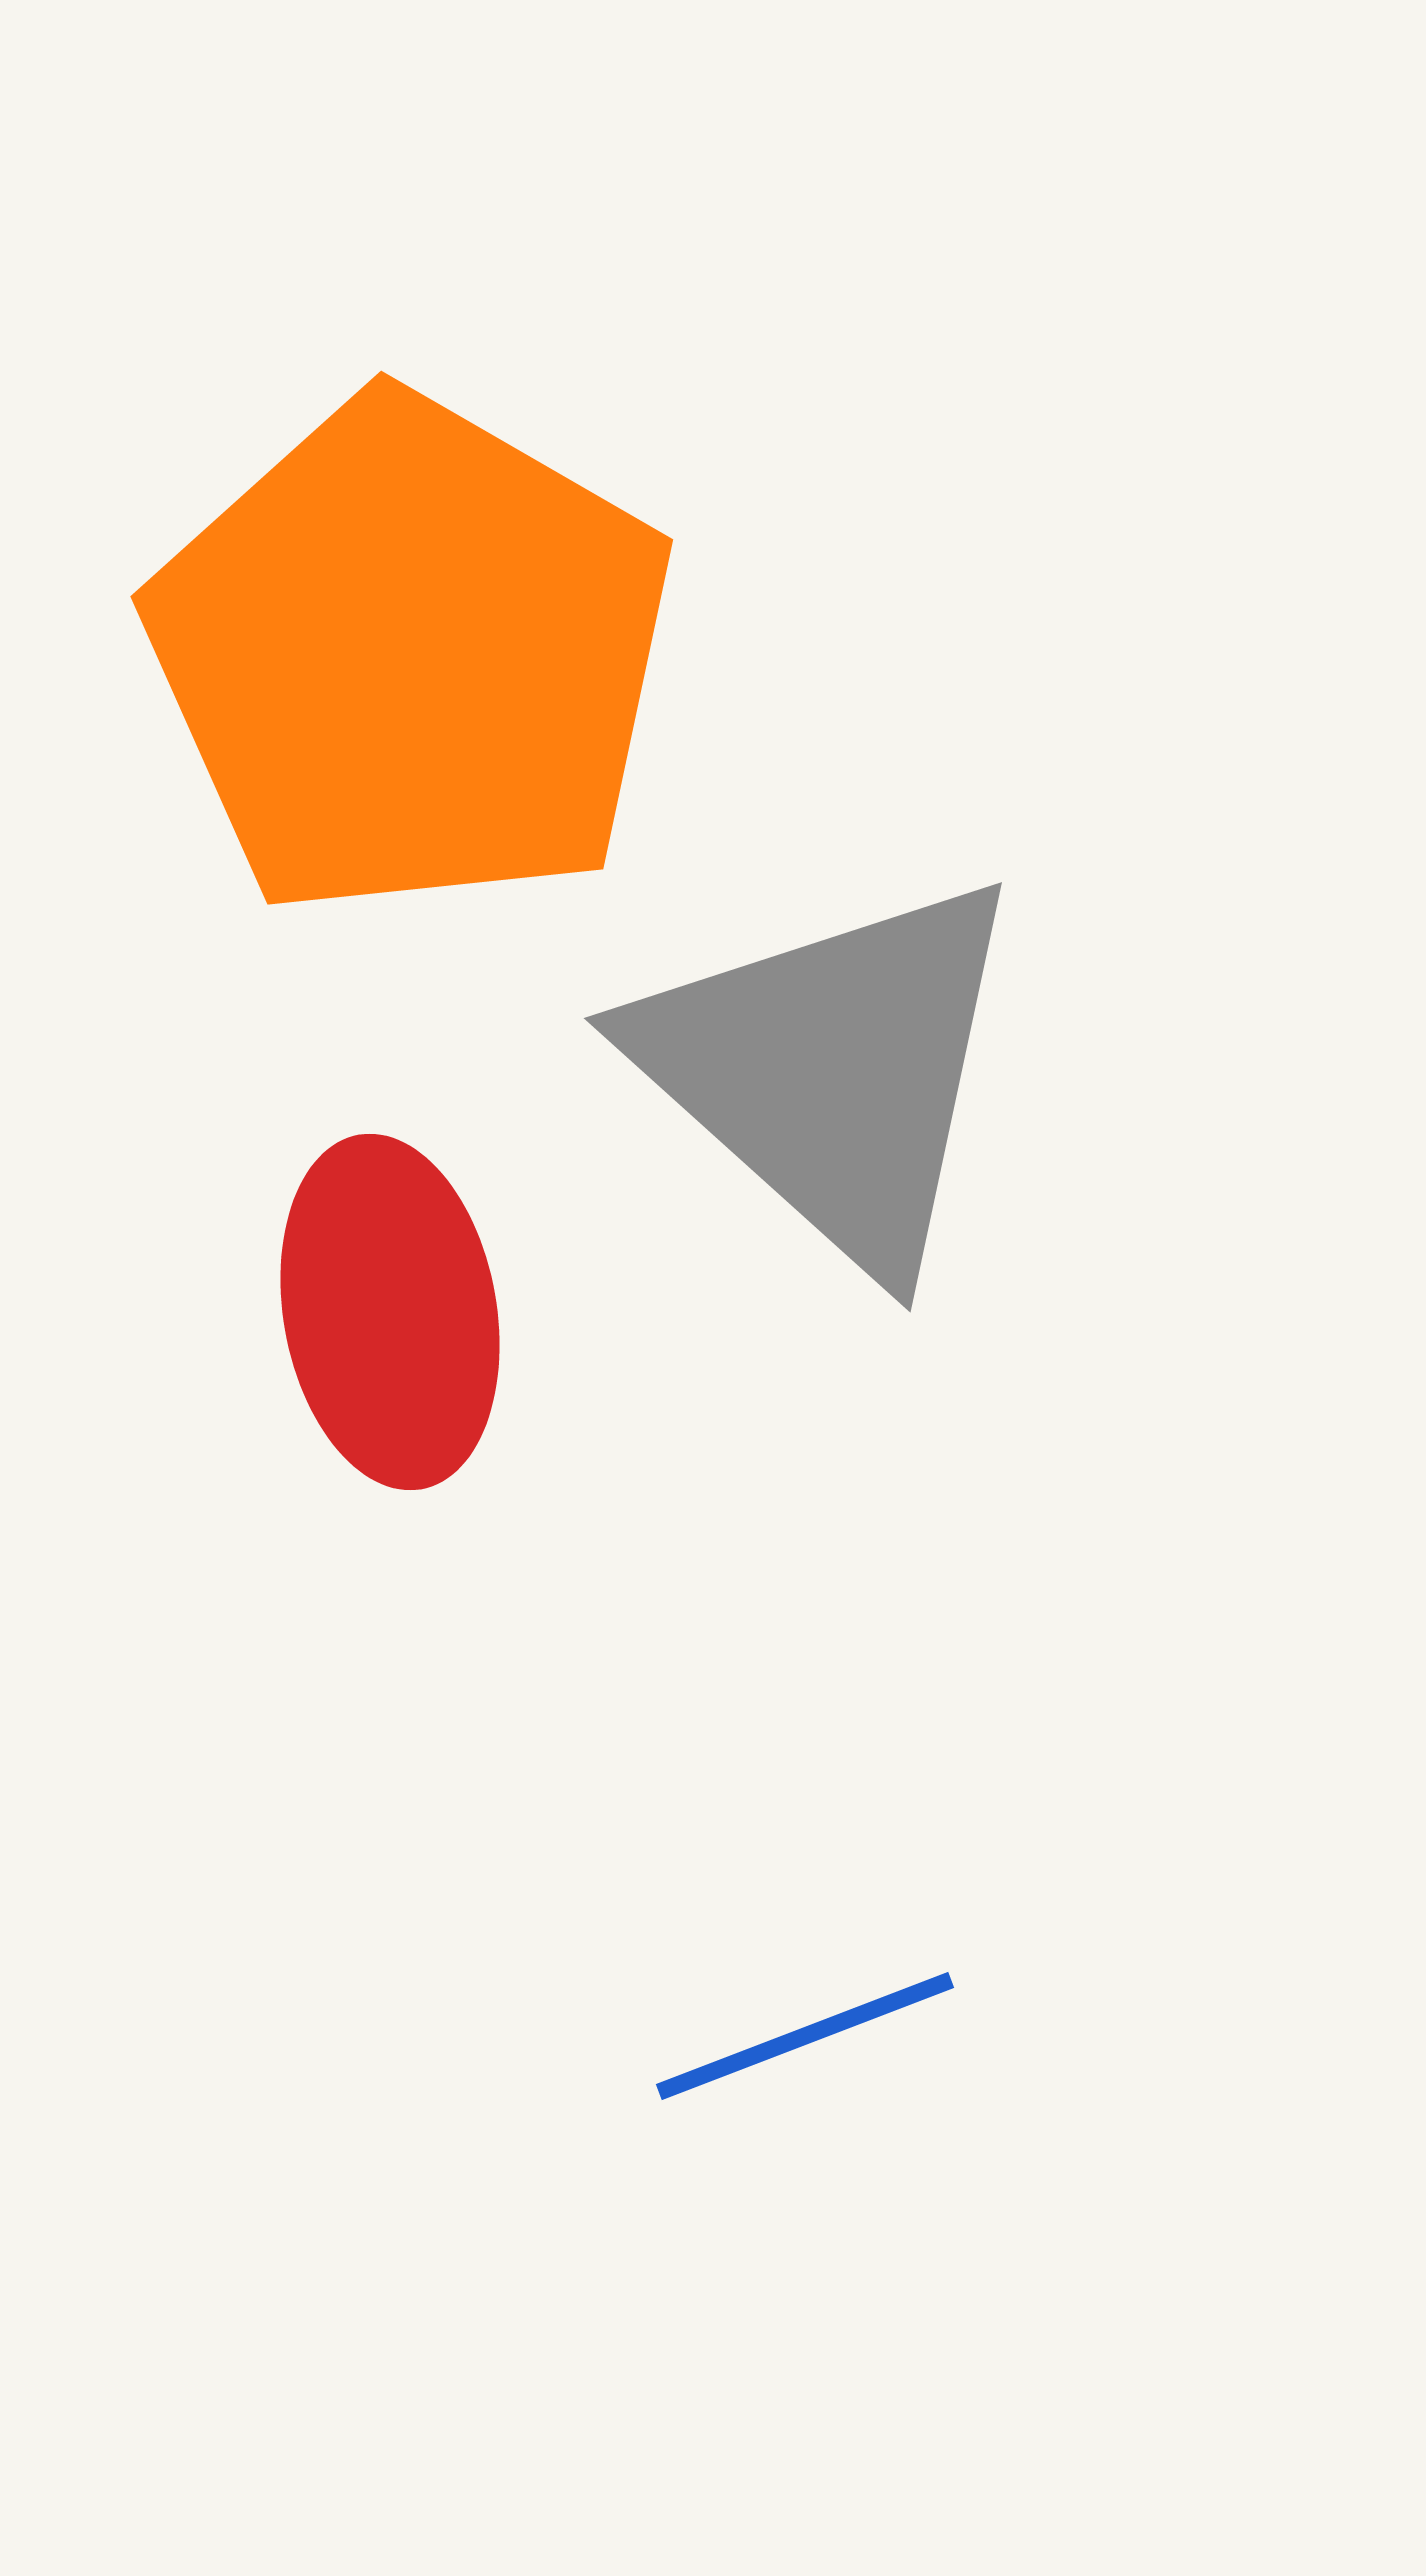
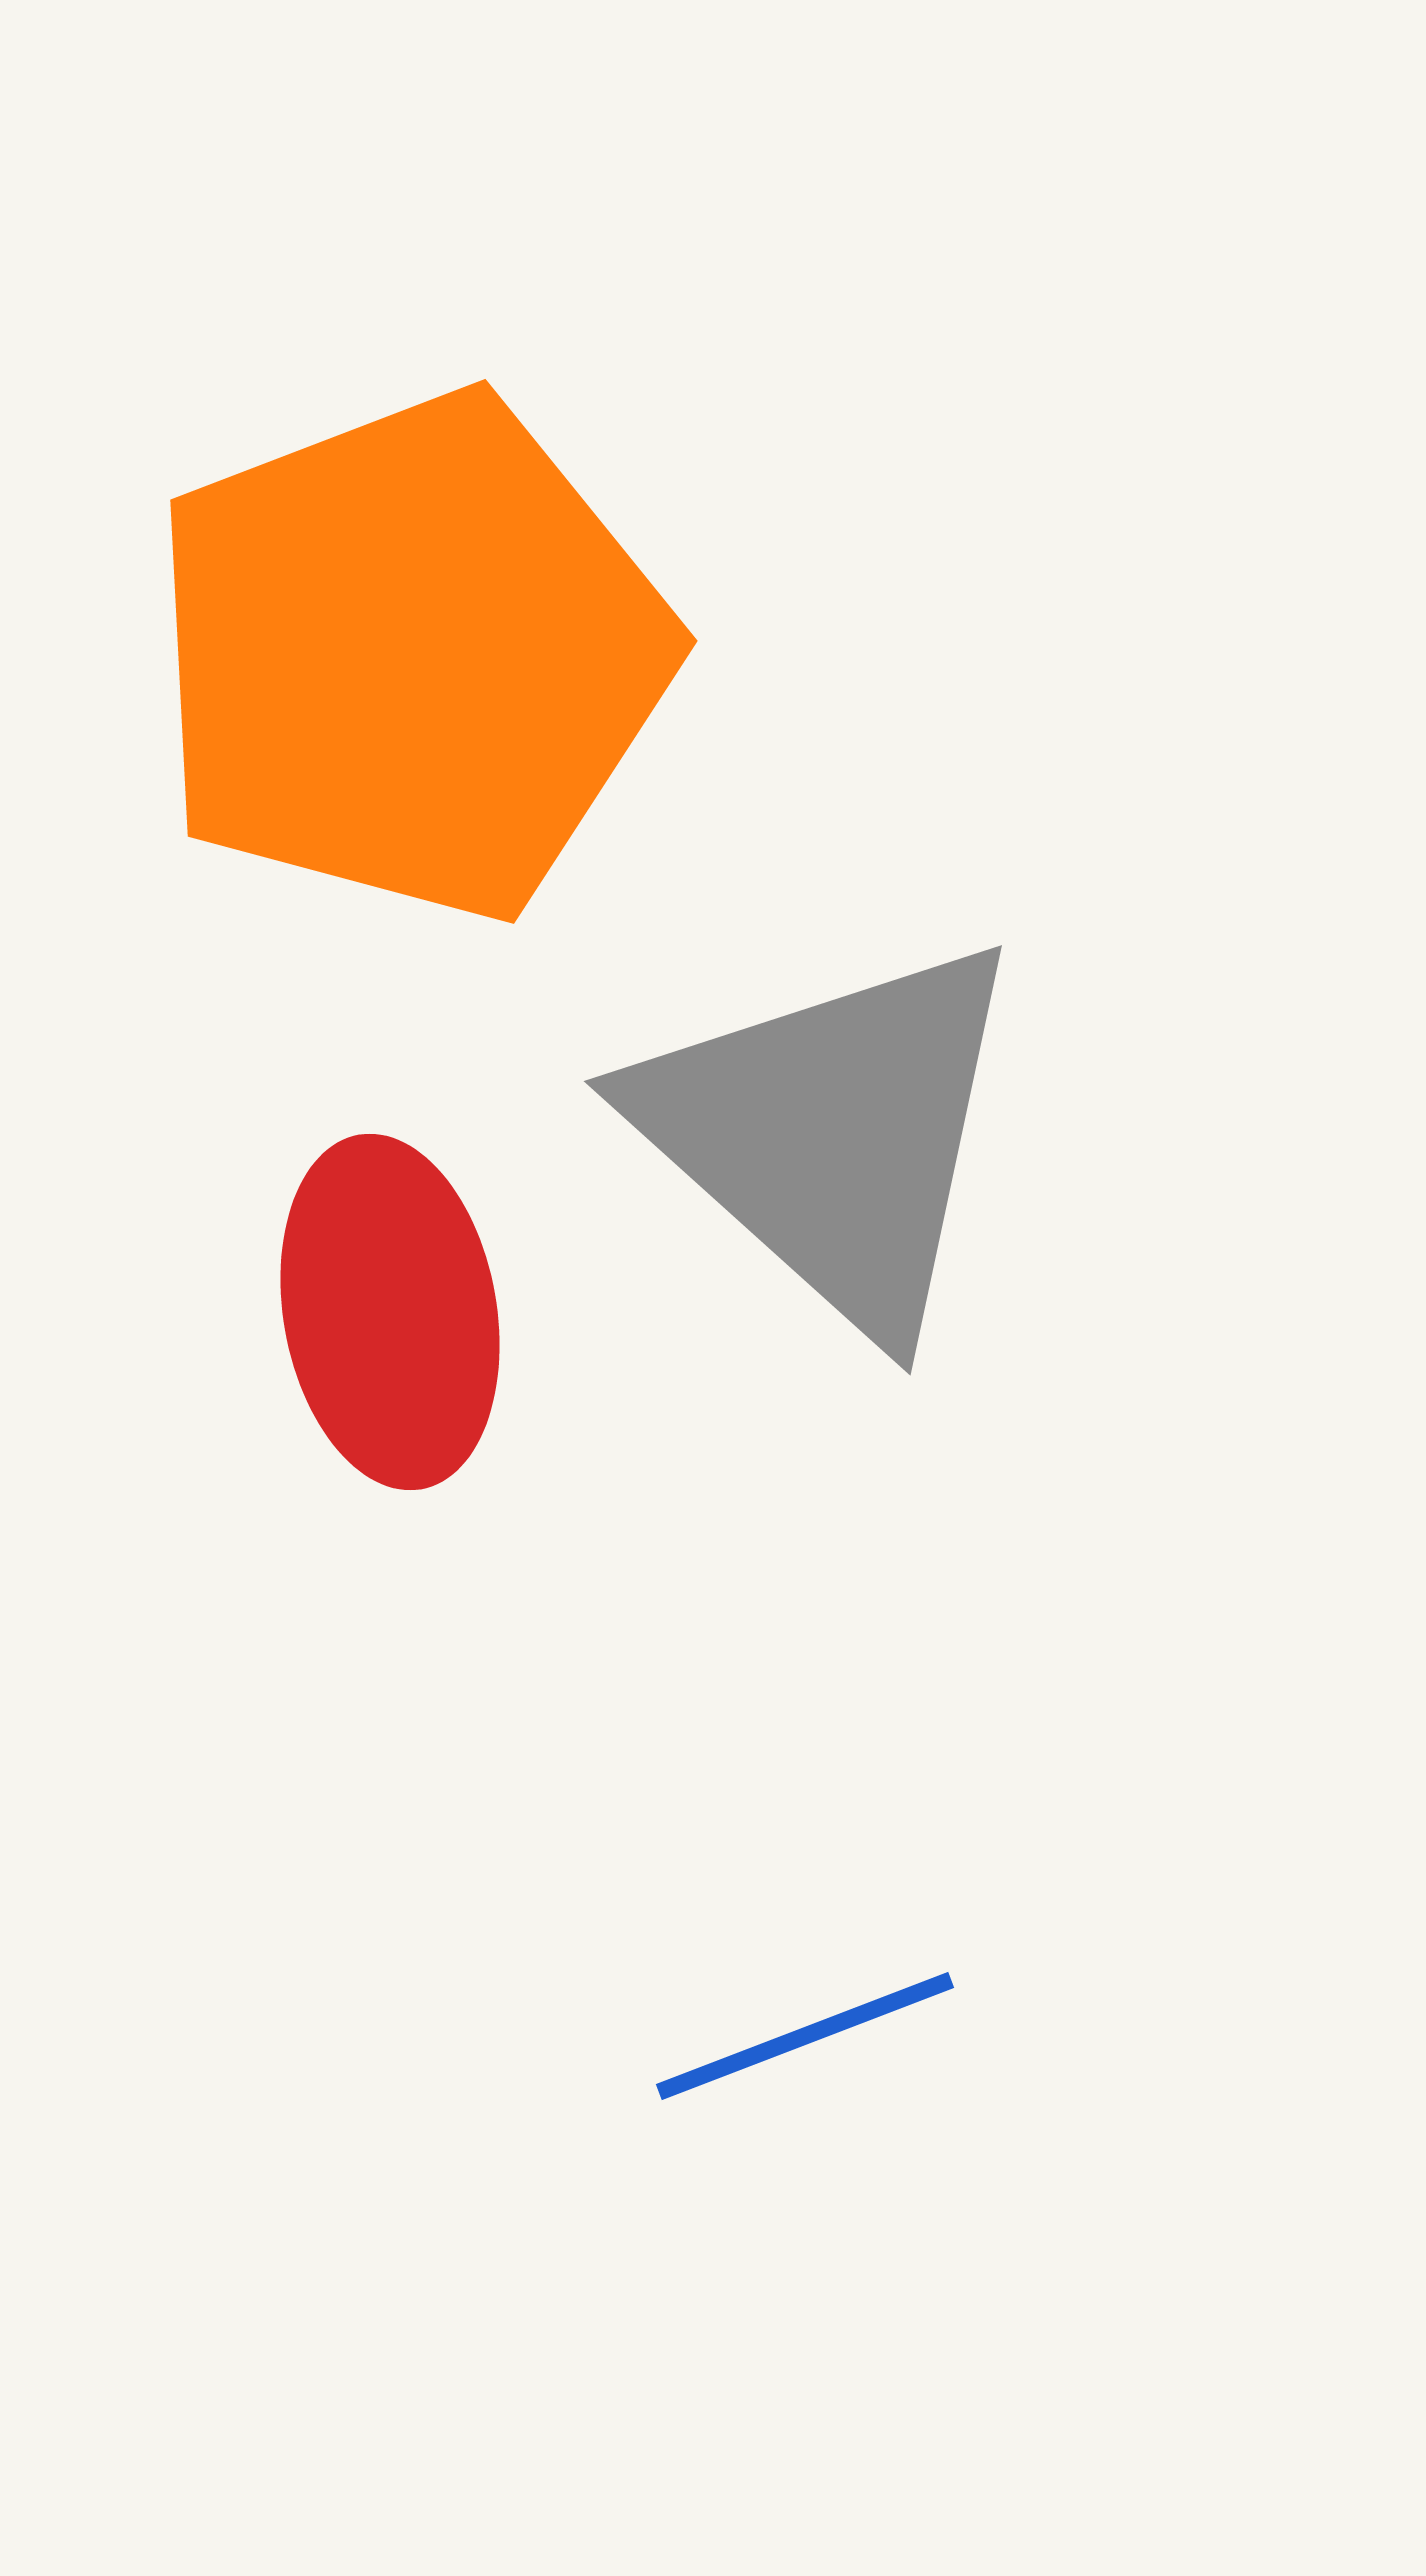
orange pentagon: rotated 21 degrees clockwise
gray triangle: moved 63 px down
